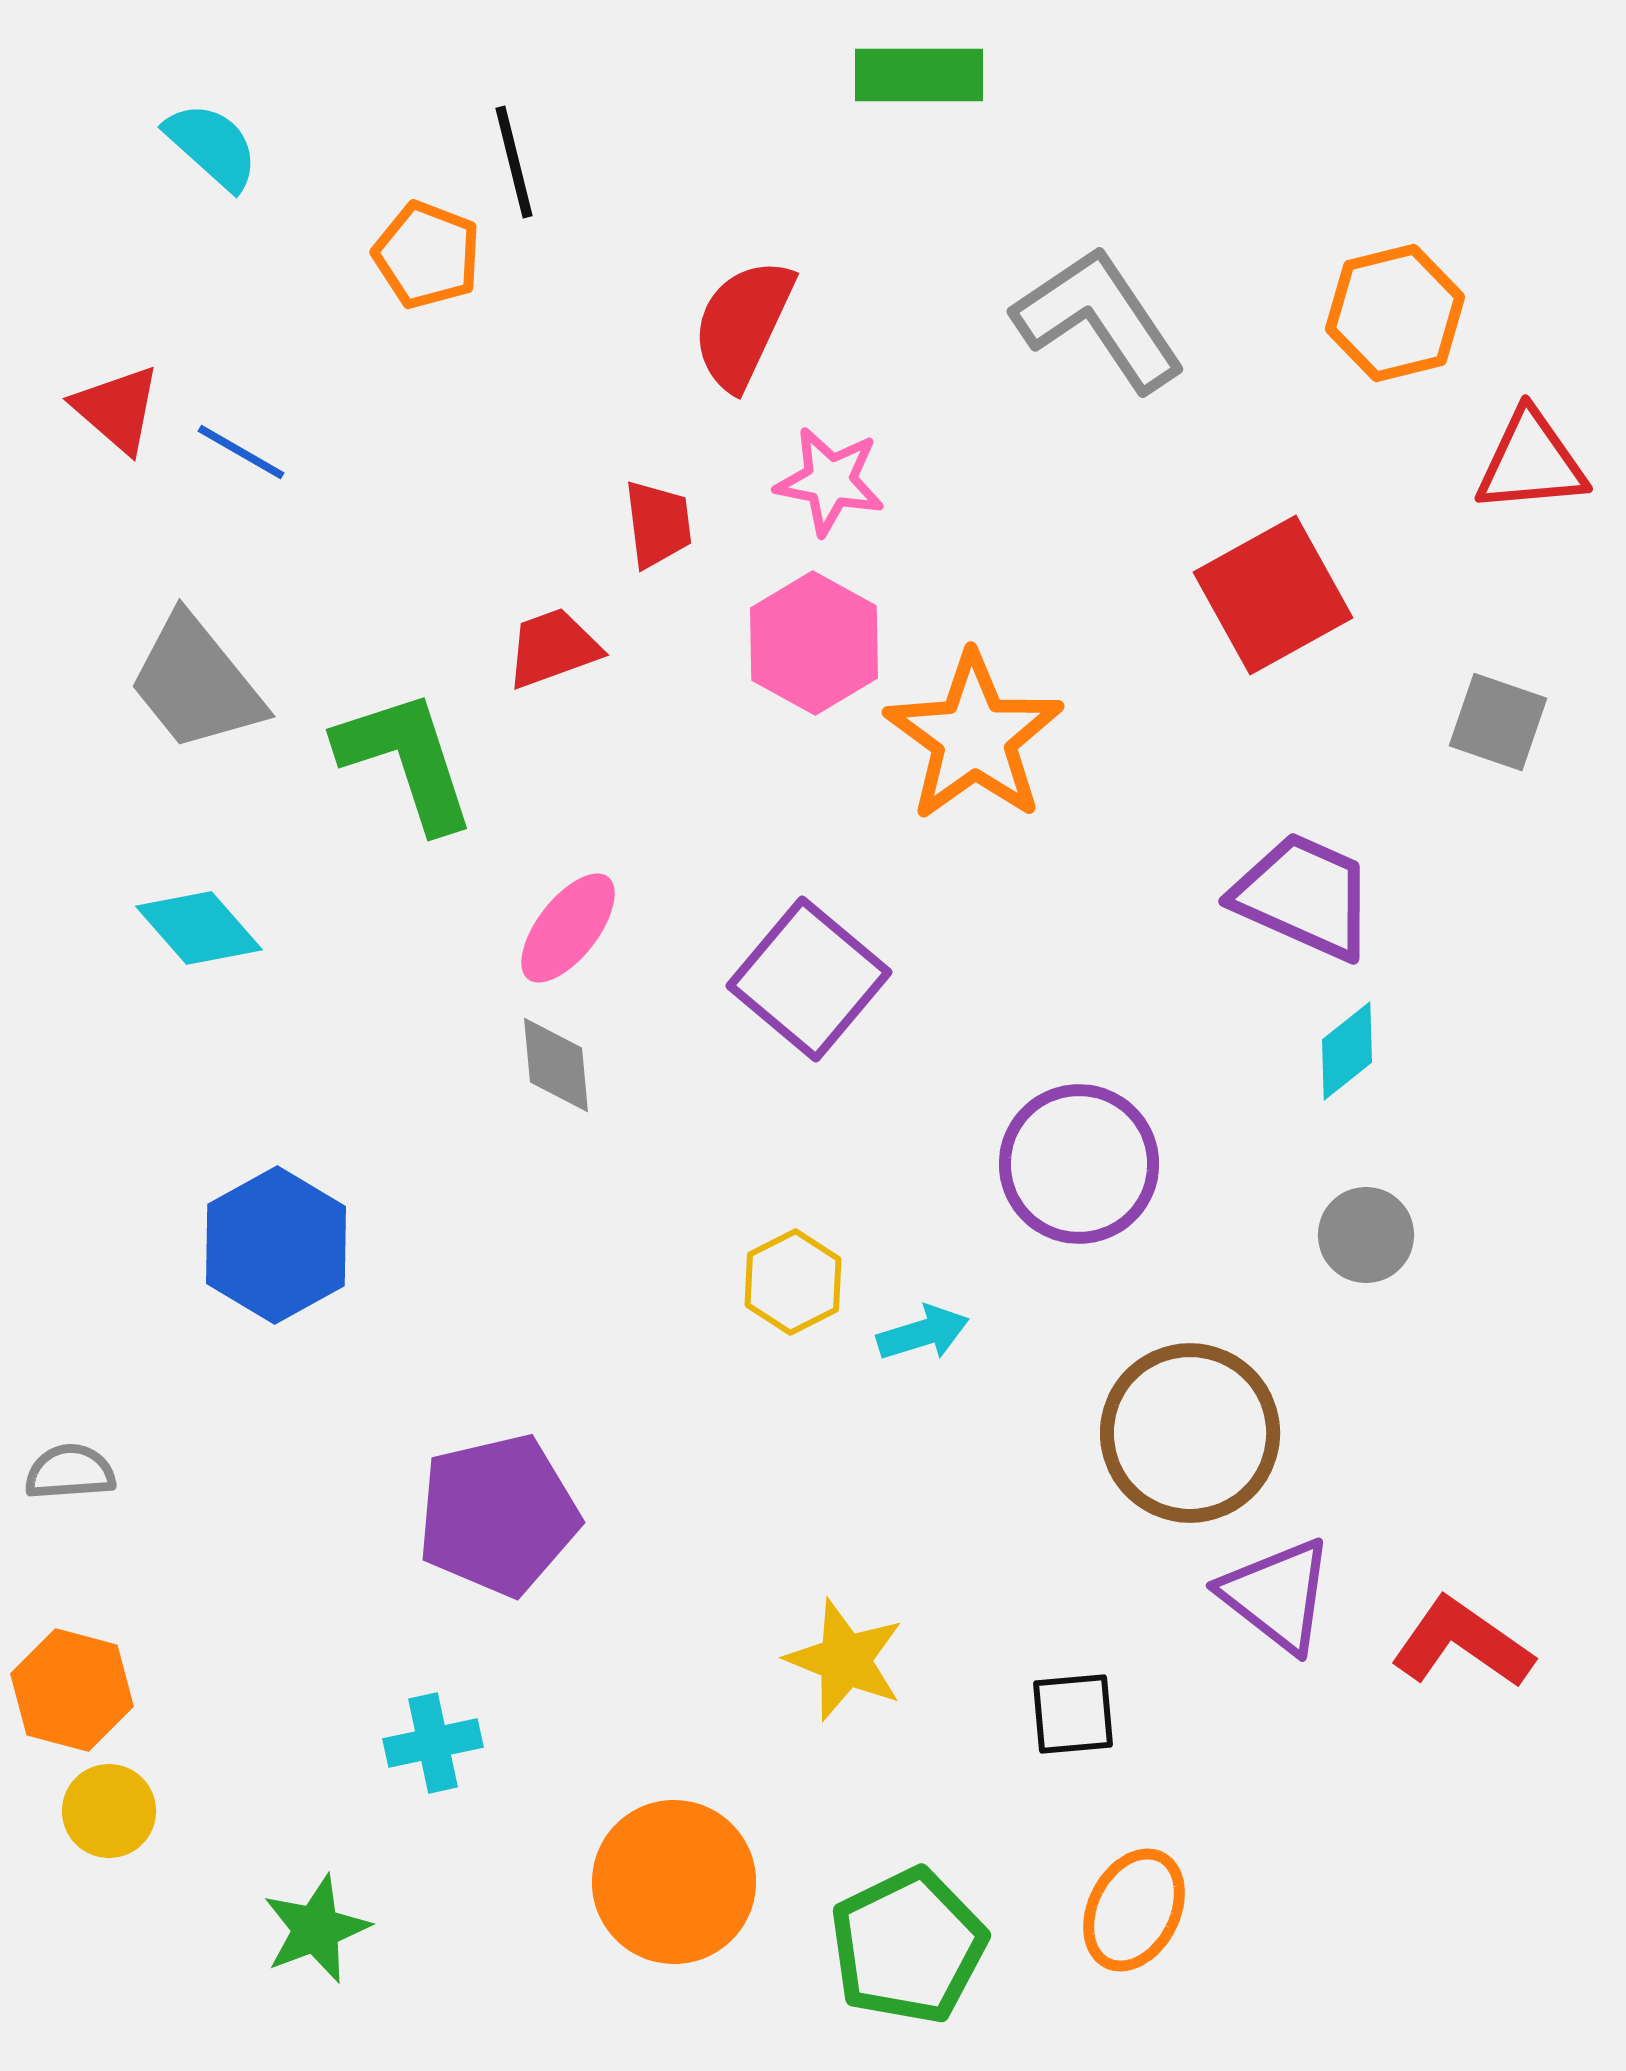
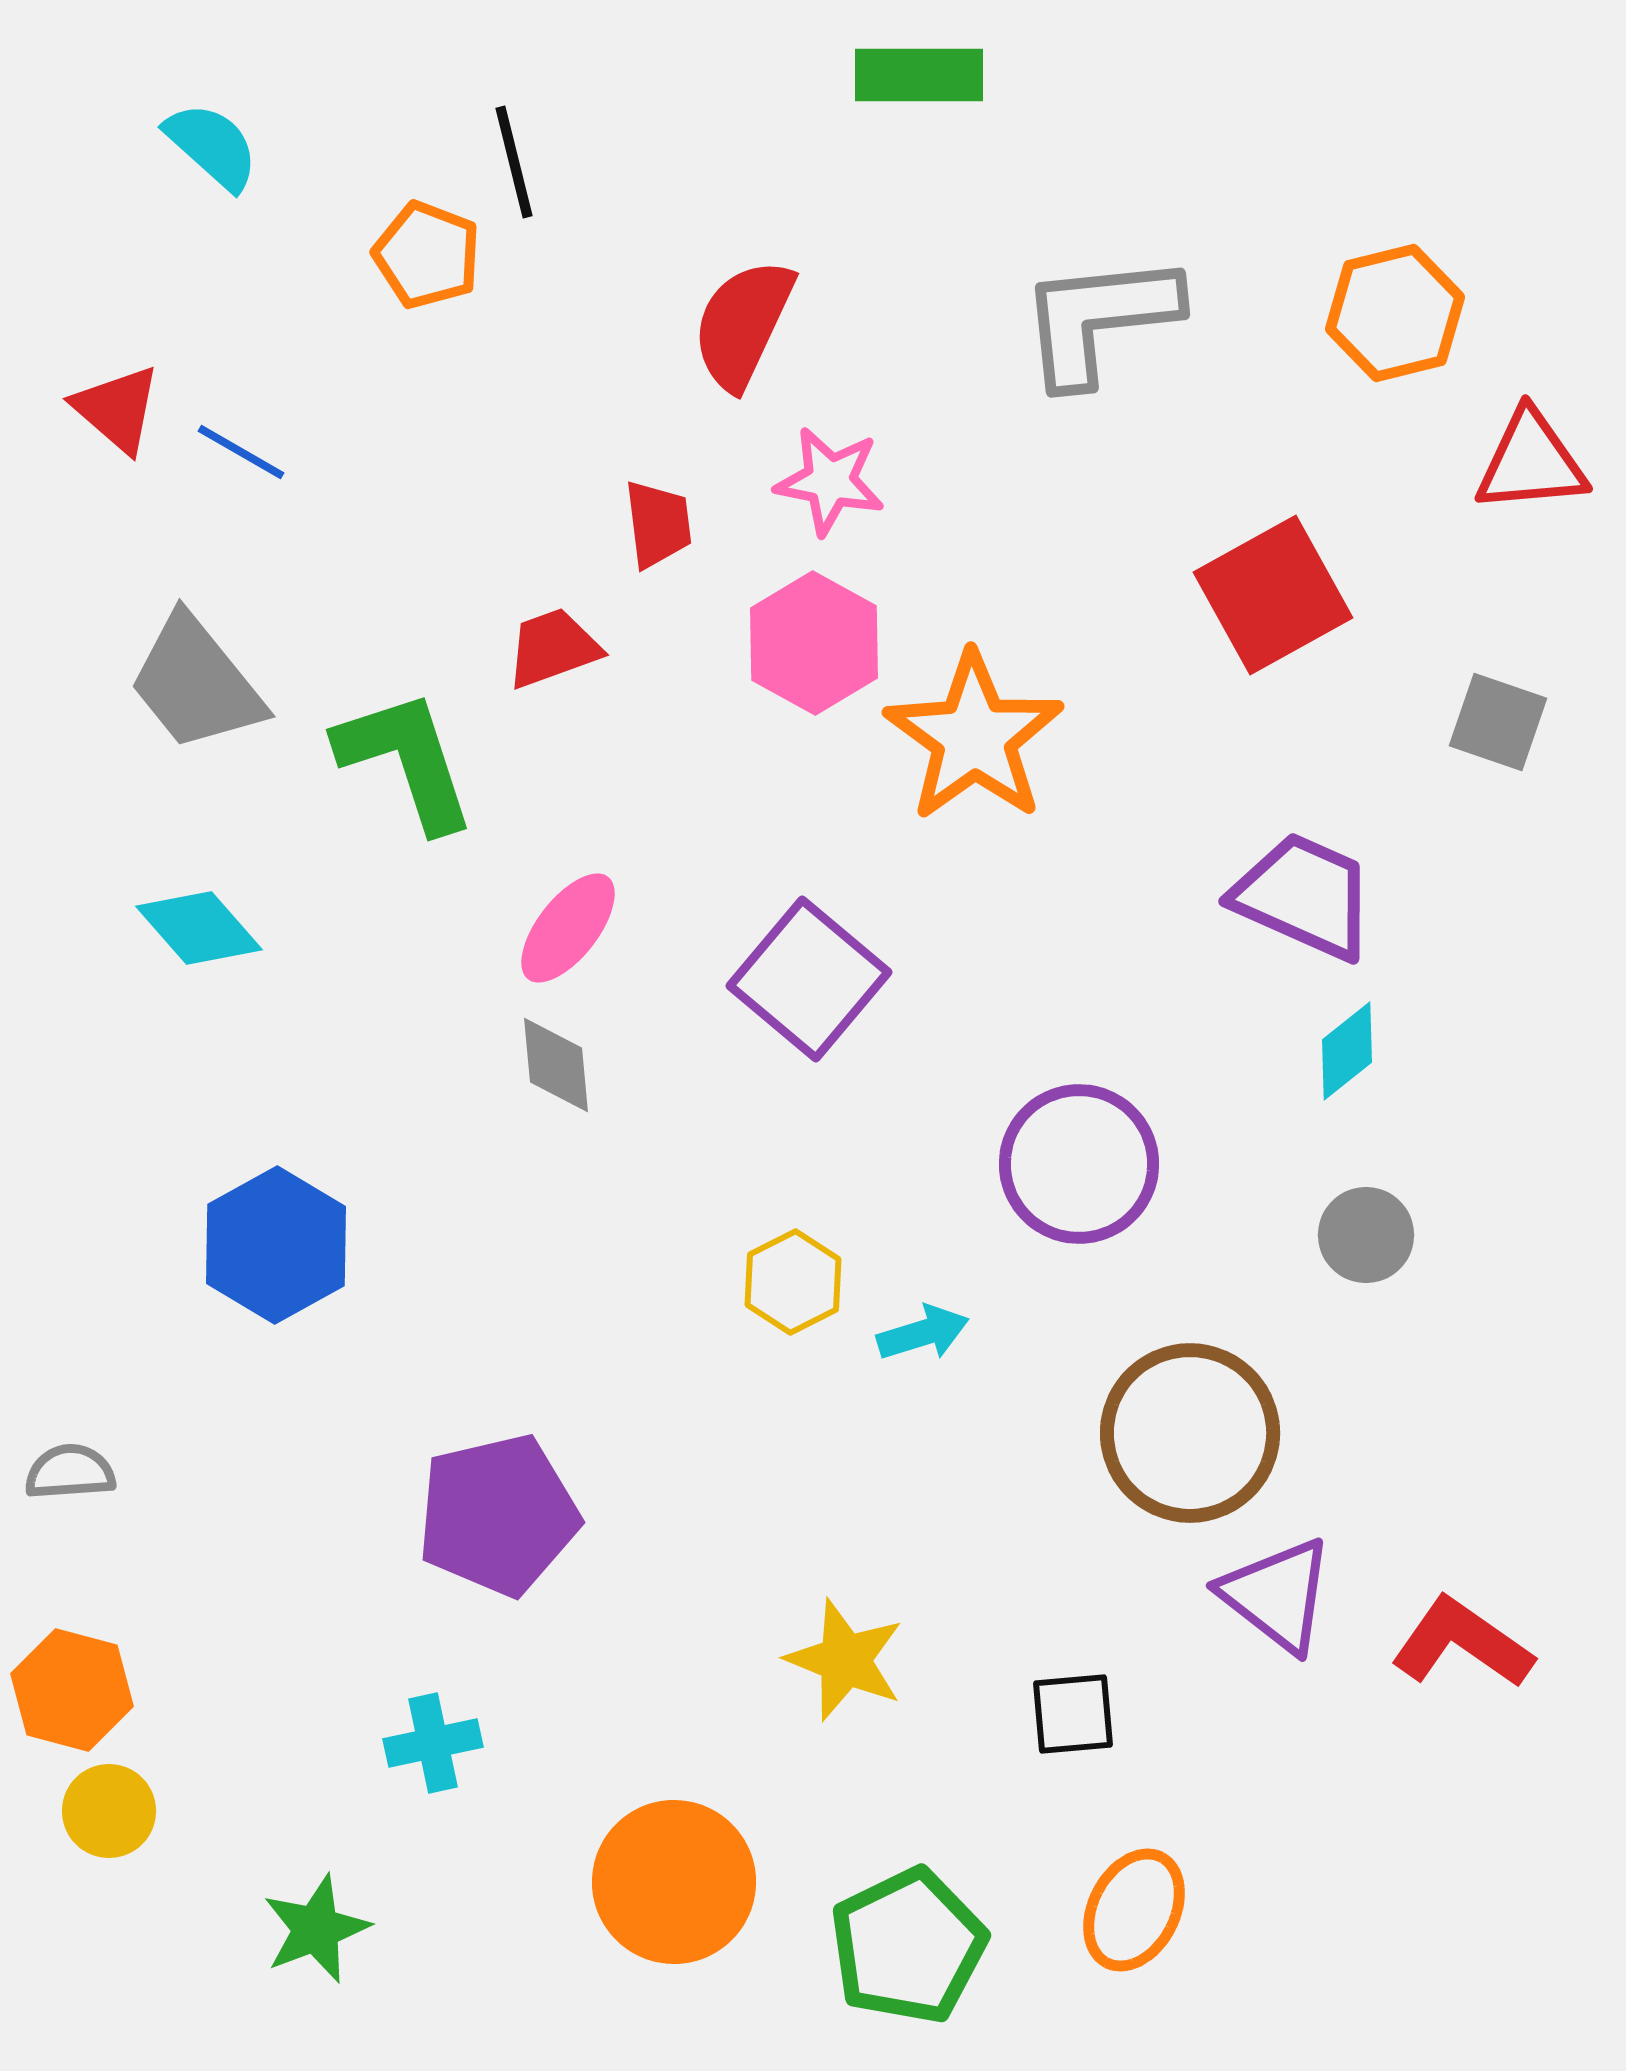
gray L-shape at (1099, 319): rotated 62 degrees counterclockwise
